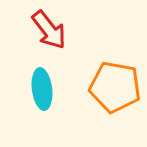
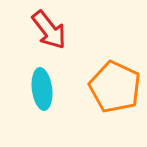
orange pentagon: rotated 15 degrees clockwise
